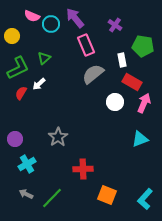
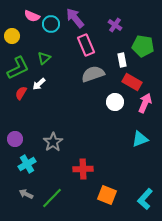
gray semicircle: rotated 20 degrees clockwise
pink arrow: moved 1 px right
gray star: moved 5 px left, 5 px down
